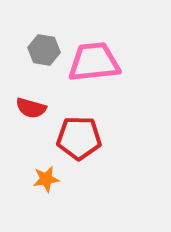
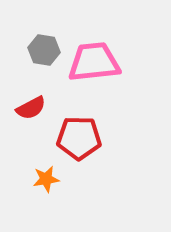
red semicircle: rotated 44 degrees counterclockwise
